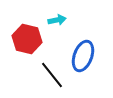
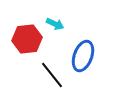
cyan arrow: moved 2 px left, 4 px down; rotated 36 degrees clockwise
red hexagon: rotated 20 degrees counterclockwise
